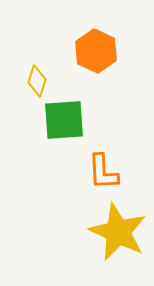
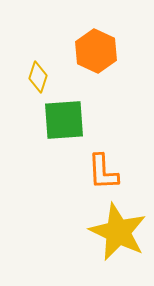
yellow diamond: moved 1 px right, 4 px up
